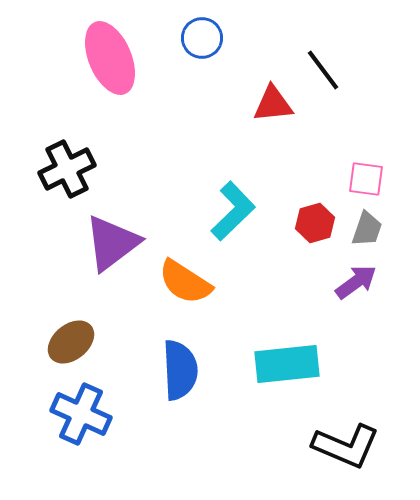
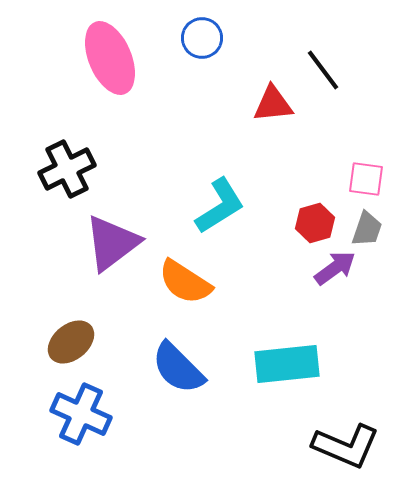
cyan L-shape: moved 13 px left, 5 px up; rotated 12 degrees clockwise
purple arrow: moved 21 px left, 14 px up
blue semicircle: moved 2 px left, 2 px up; rotated 138 degrees clockwise
